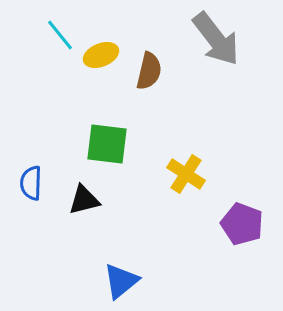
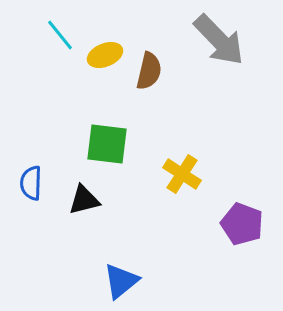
gray arrow: moved 3 px right, 1 px down; rotated 6 degrees counterclockwise
yellow ellipse: moved 4 px right
yellow cross: moved 4 px left
